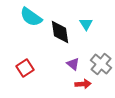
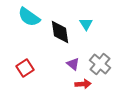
cyan semicircle: moved 2 px left
gray cross: moved 1 px left
